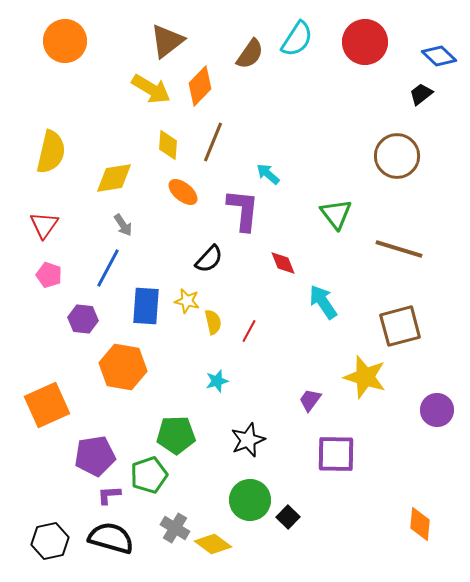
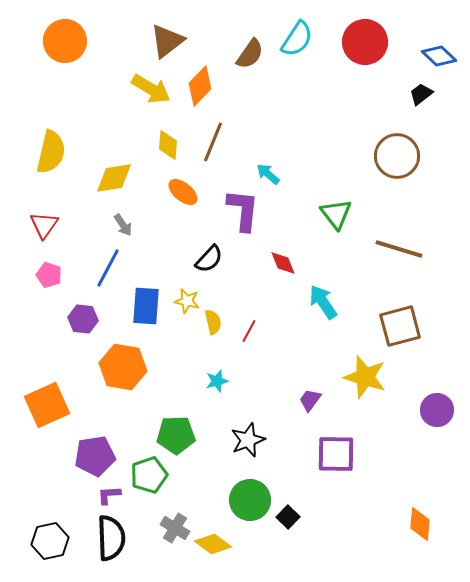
black semicircle at (111, 538): rotated 72 degrees clockwise
